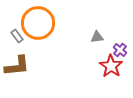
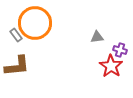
orange circle: moved 3 px left
gray rectangle: moved 1 px left, 1 px up
purple cross: rotated 24 degrees counterclockwise
